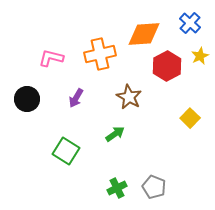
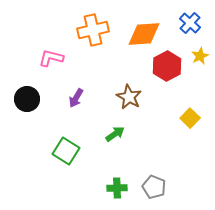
orange cross: moved 7 px left, 24 px up
green cross: rotated 24 degrees clockwise
